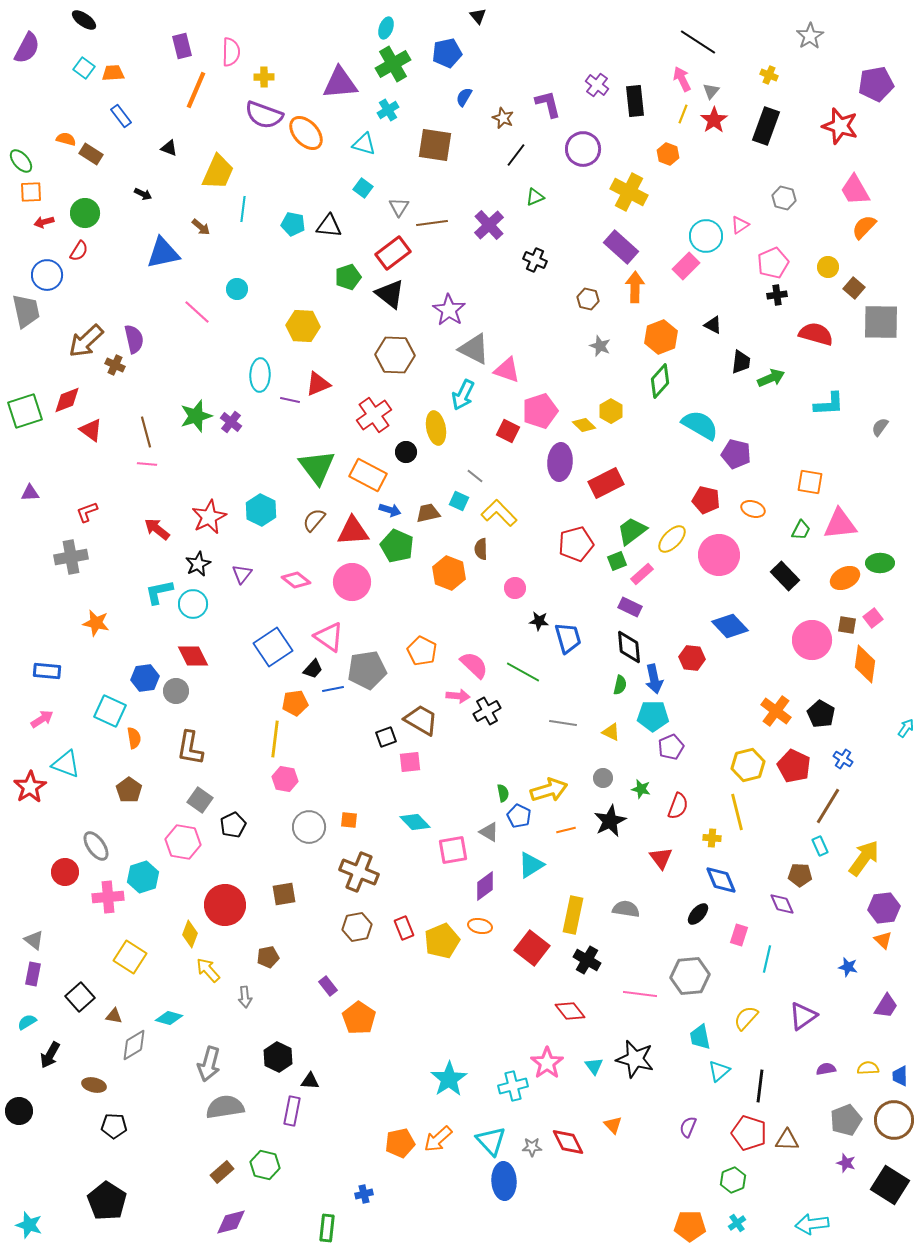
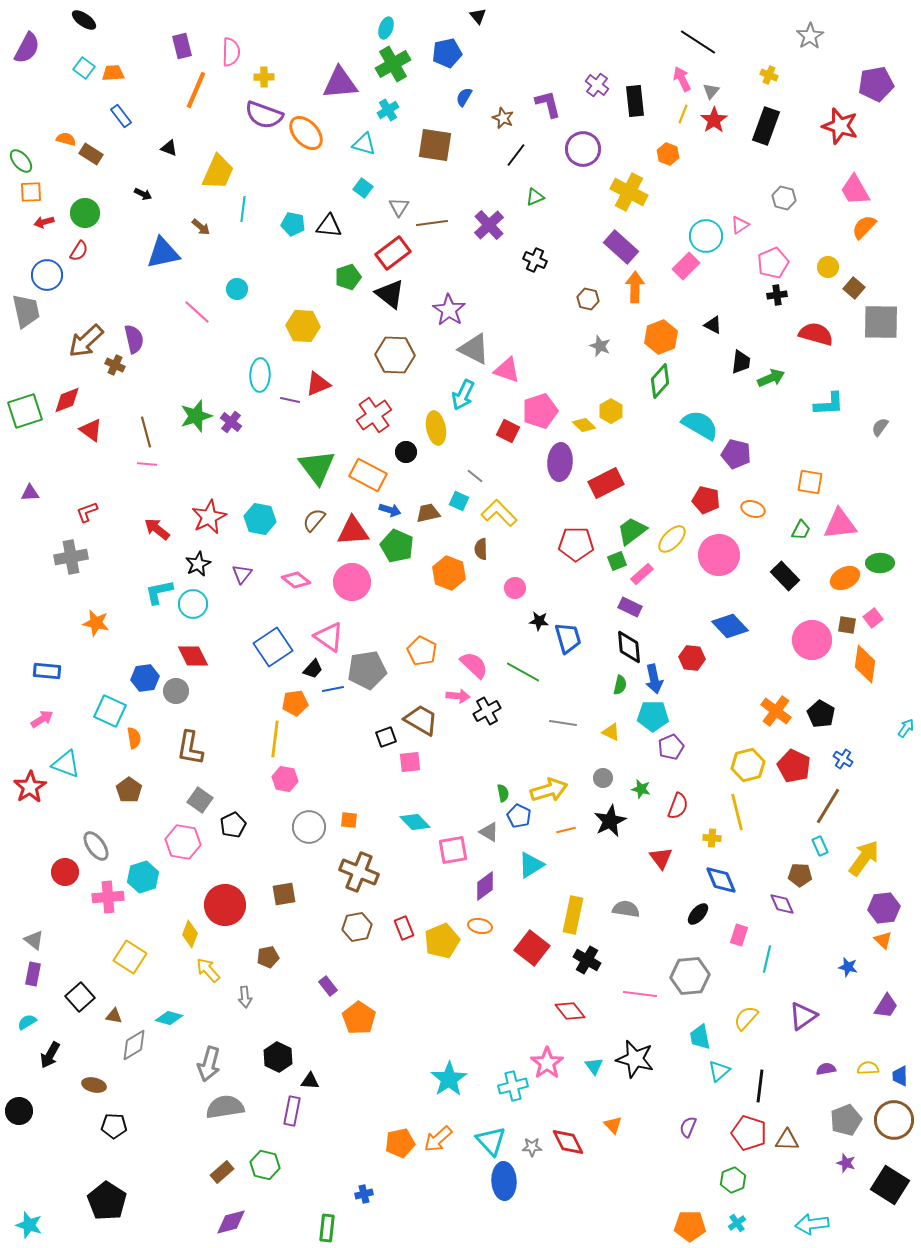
cyan hexagon at (261, 510): moved 1 px left, 9 px down; rotated 16 degrees counterclockwise
red pentagon at (576, 544): rotated 16 degrees clockwise
